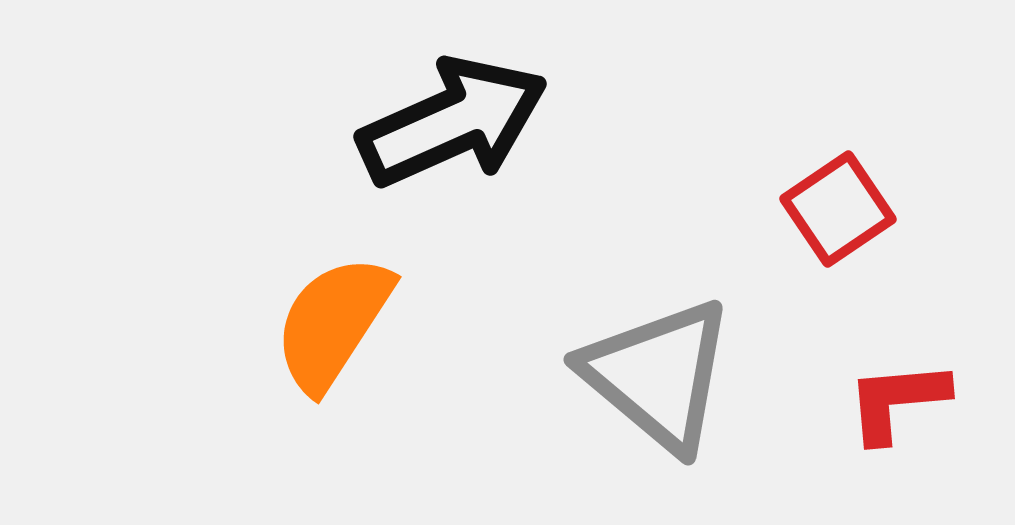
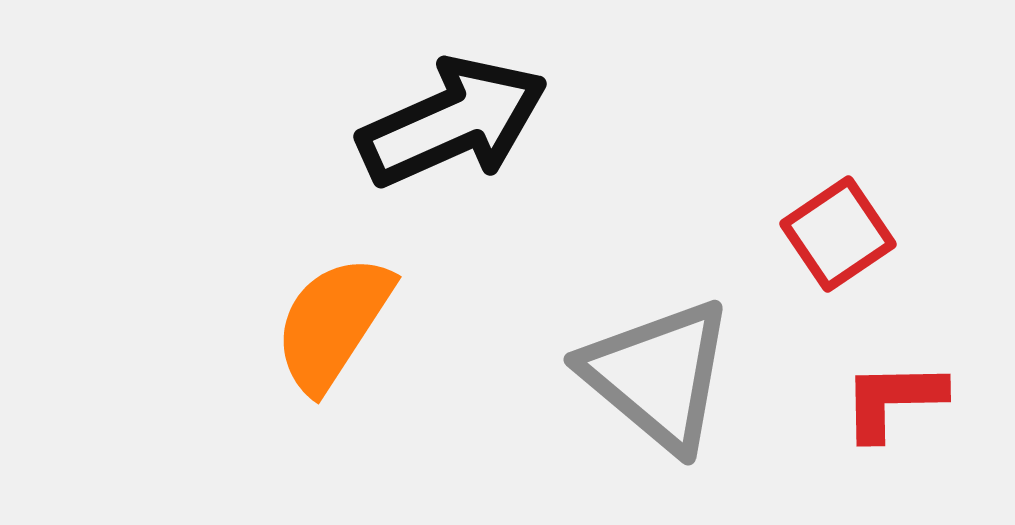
red square: moved 25 px down
red L-shape: moved 4 px left, 1 px up; rotated 4 degrees clockwise
